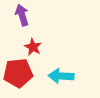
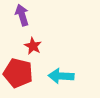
red star: moved 1 px up
red pentagon: rotated 20 degrees clockwise
